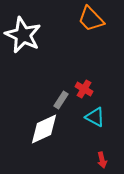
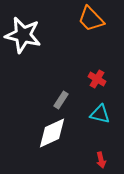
white star: rotated 12 degrees counterclockwise
red cross: moved 13 px right, 10 px up
cyan triangle: moved 5 px right, 3 px up; rotated 15 degrees counterclockwise
white diamond: moved 8 px right, 4 px down
red arrow: moved 1 px left
